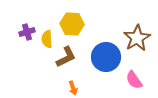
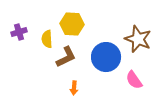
purple cross: moved 8 px left
brown star: moved 1 px right, 1 px down; rotated 20 degrees counterclockwise
orange arrow: moved 1 px right; rotated 24 degrees clockwise
